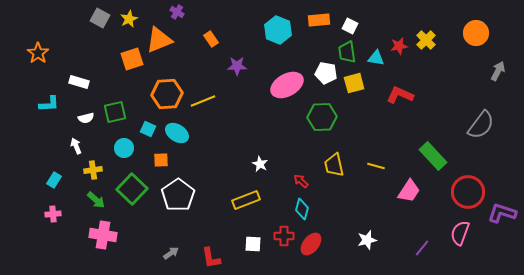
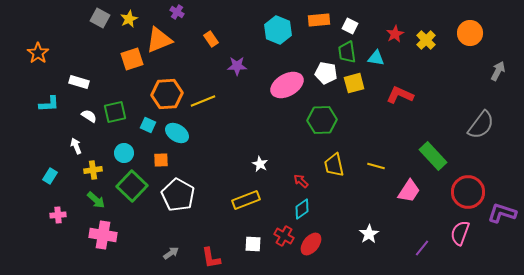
orange circle at (476, 33): moved 6 px left
red star at (399, 46): moved 4 px left, 12 px up; rotated 18 degrees counterclockwise
green hexagon at (322, 117): moved 3 px down
white semicircle at (86, 118): moved 3 px right, 2 px up; rotated 133 degrees counterclockwise
cyan square at (148, 129): moved 4 px up
cyan circle at (124, 148): moved 5 px down
cyan rectangle at (54, 180): moved 4 px left, 4 px up
green square at (132, 189): moved 3 px up
white pentagon at (178, 195): rotated 8 degrees counterclockwise
cyan diamond at (302, 209): rotated 40 degrees clockwise
pink cross at (53, 214): moved 5 px right, 1 px down
red cross at (284, 236): rotated 30 degrees clockwise
white star at (367, 240): moved 2 px right, 6 px up; rotated 18 degrees counterclockwise
